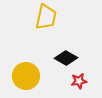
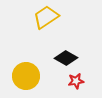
yellow trapezoid: rotated 136 degrees counterclockwise
red star: moved 3 px left
